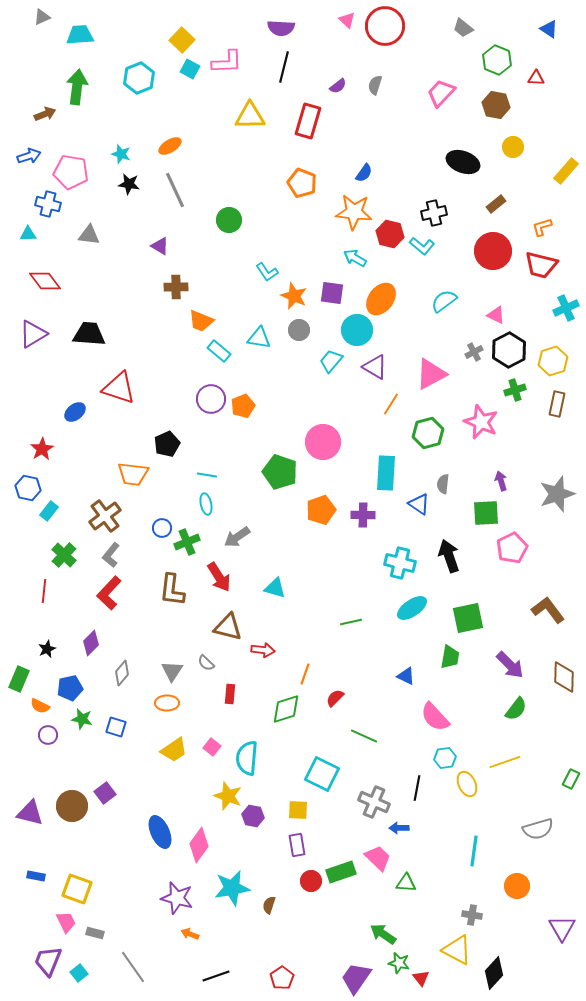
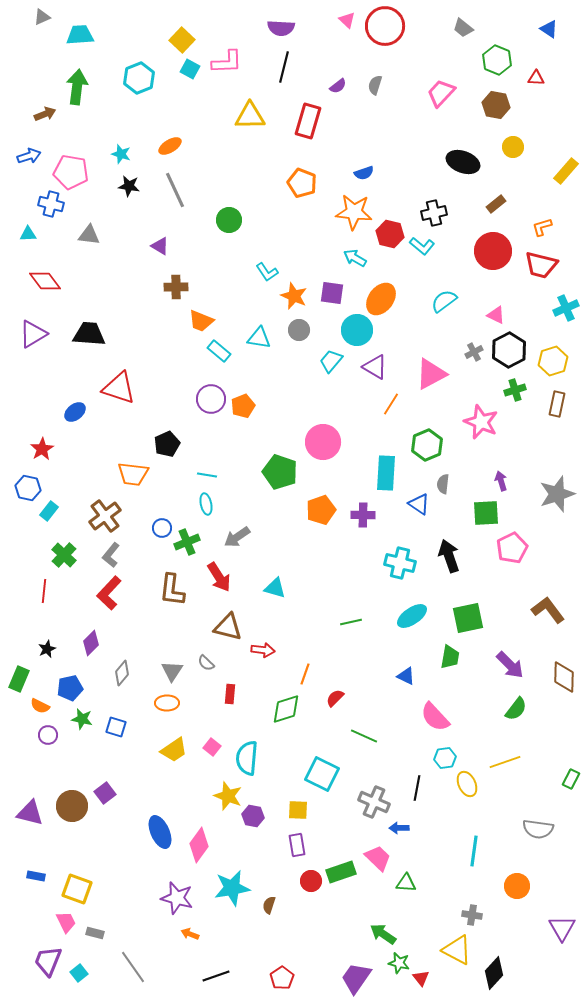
blue semicircle at (364, 173): rotated 36 degrees clockwise
black star at (129, 184): moved 2 px down
blue cross at (48, 204): moved 3 px right
green hexagon at (428, 433): moved 1 px left, 12 px down; rotated 8 degrees counterclockwise
cyan ellipse at (412, 608): moved 8 px down
gray semicircle at (538, 829): rotated 24 degrees clockwise
